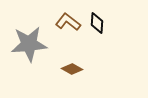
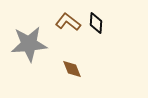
black diamond: moved 1 px left
brown diamond: rotated 40 degrees clockwise
